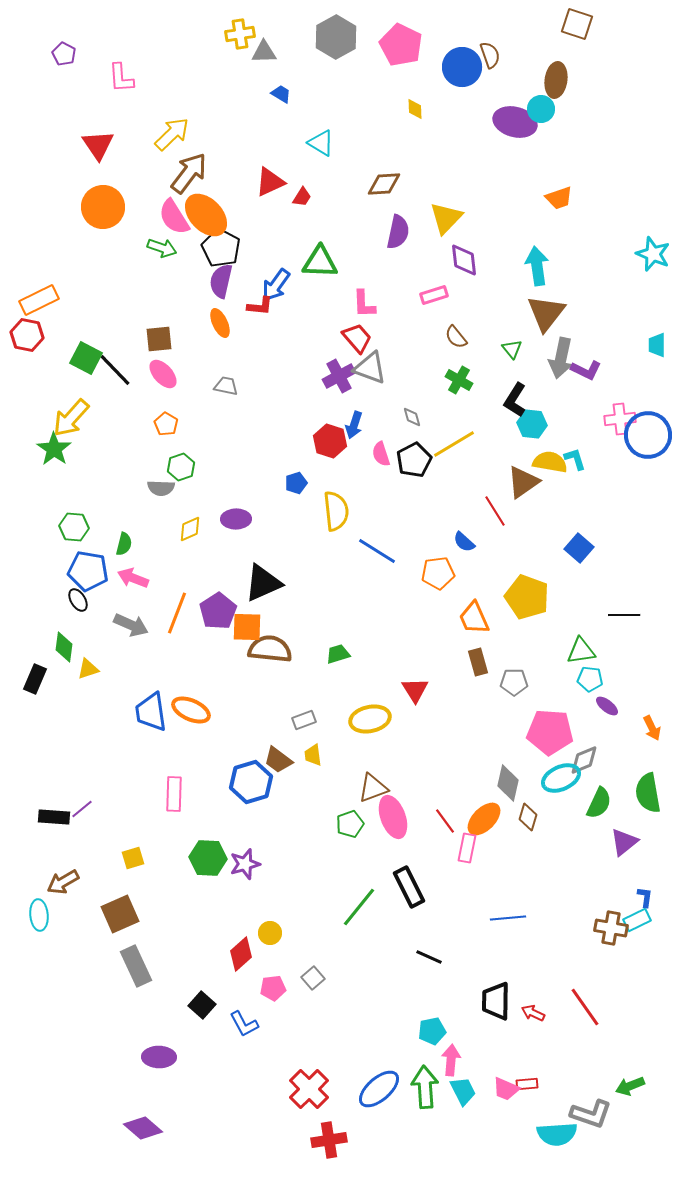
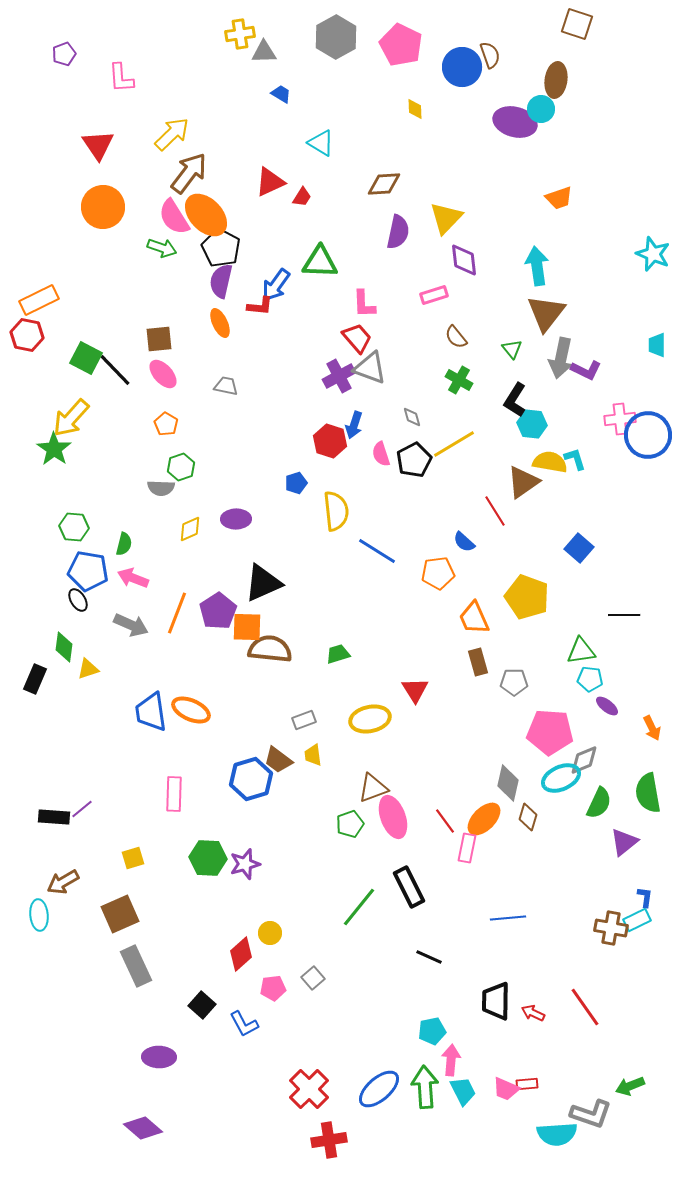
purple pentagon at (64, 54): rotated 25 degrees clockwise
blue hexagon at (251, 782): moved 3 px up
